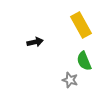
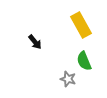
black arrow: rotated 63 degrees clockwise
gray star: moved 2 px left, 1 px up
